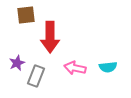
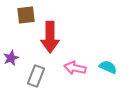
purple star: moved 6 px left, 5 px up
cyan semicircle: rotated 150 degrees counterclockwise
